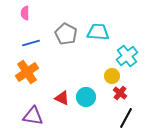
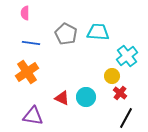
blue line: rotated 24 degrees clockwise
